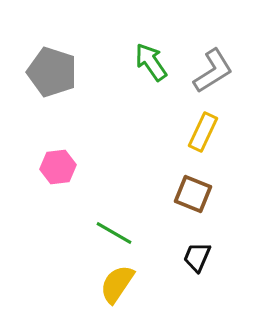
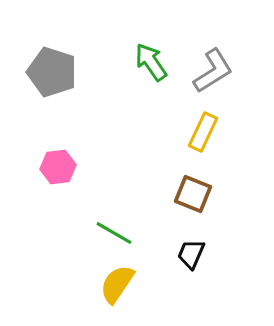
black trapezoid: moved 6 px left, 3 px up
